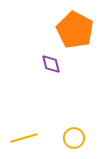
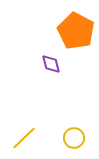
orange pentagon: moved 1 px right, 1 px down
yellow line: rotated 28 degrees counterclockwise
